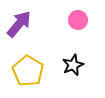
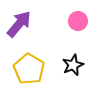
pink circle: moved 1 px down
yellow pentagon: moved 1 px right, 2 px up
